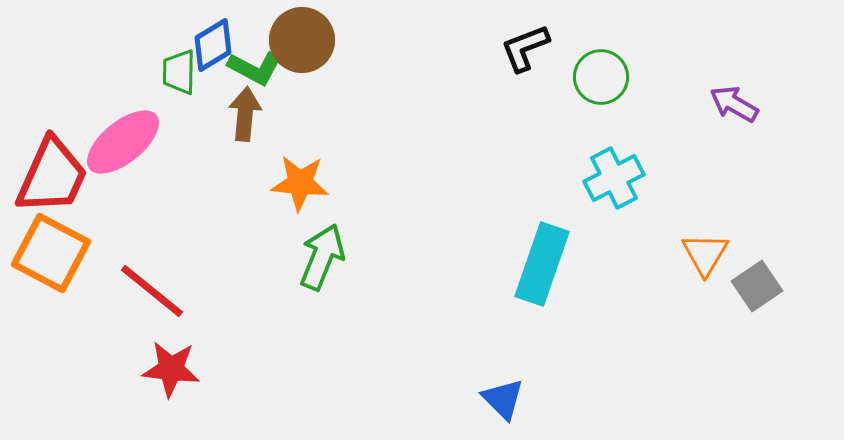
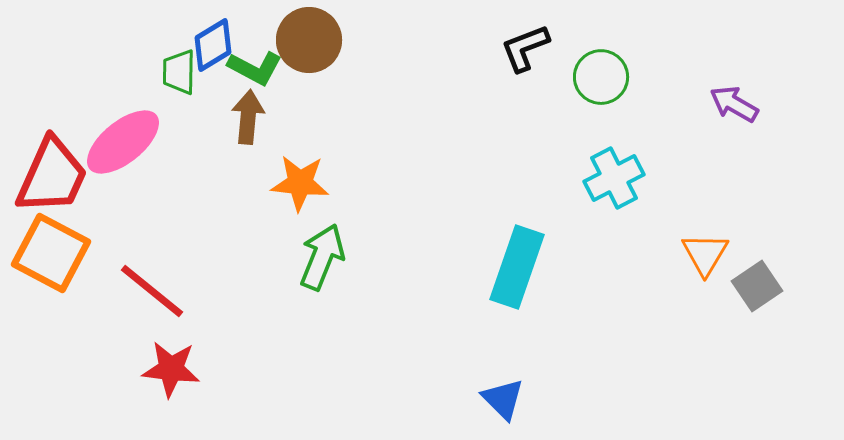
brown circle: moved 7 px right
brown arrow: moved 3 px right, 3 px down
cyan rectangle: moved 25 px left, 3 px down
